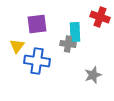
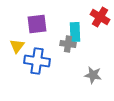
red cross: rotated 12 degrees clockwise
gray star: rotated 30 degrees clockwise
